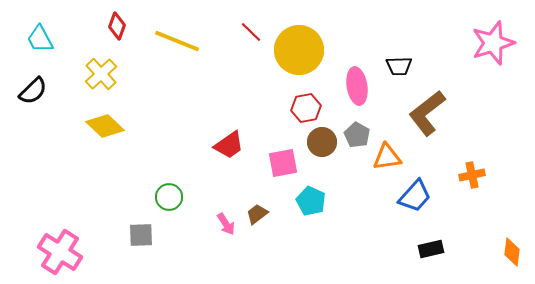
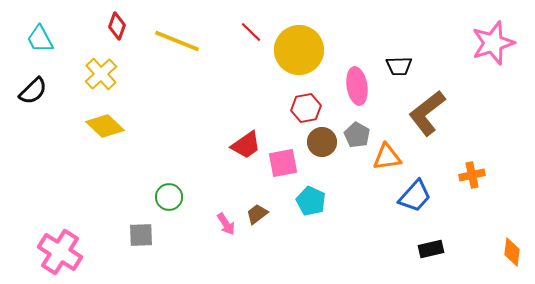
red trapezoid: moved 17 px right
